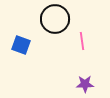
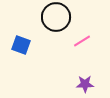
black circle: moved 1 px right, 2 px up
pink line: rotated 66 degrees clockwise
